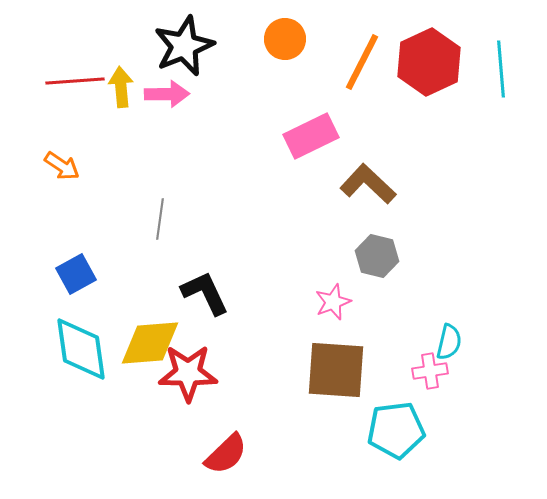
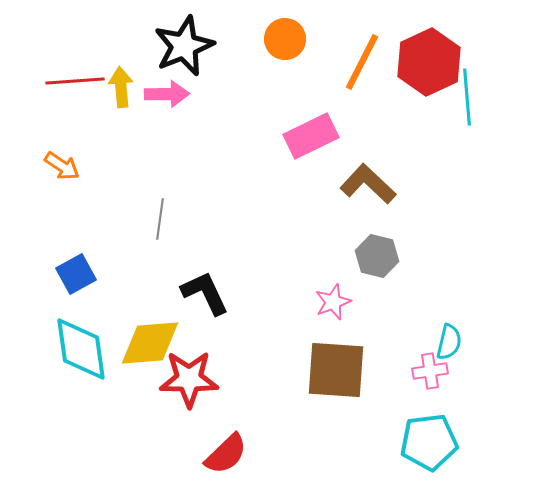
cyan line: moved 34 px left, 28 px down
red star: moved 1 px right, 6 px down
cyan pentagon: moved 33 px right, 12 px down
